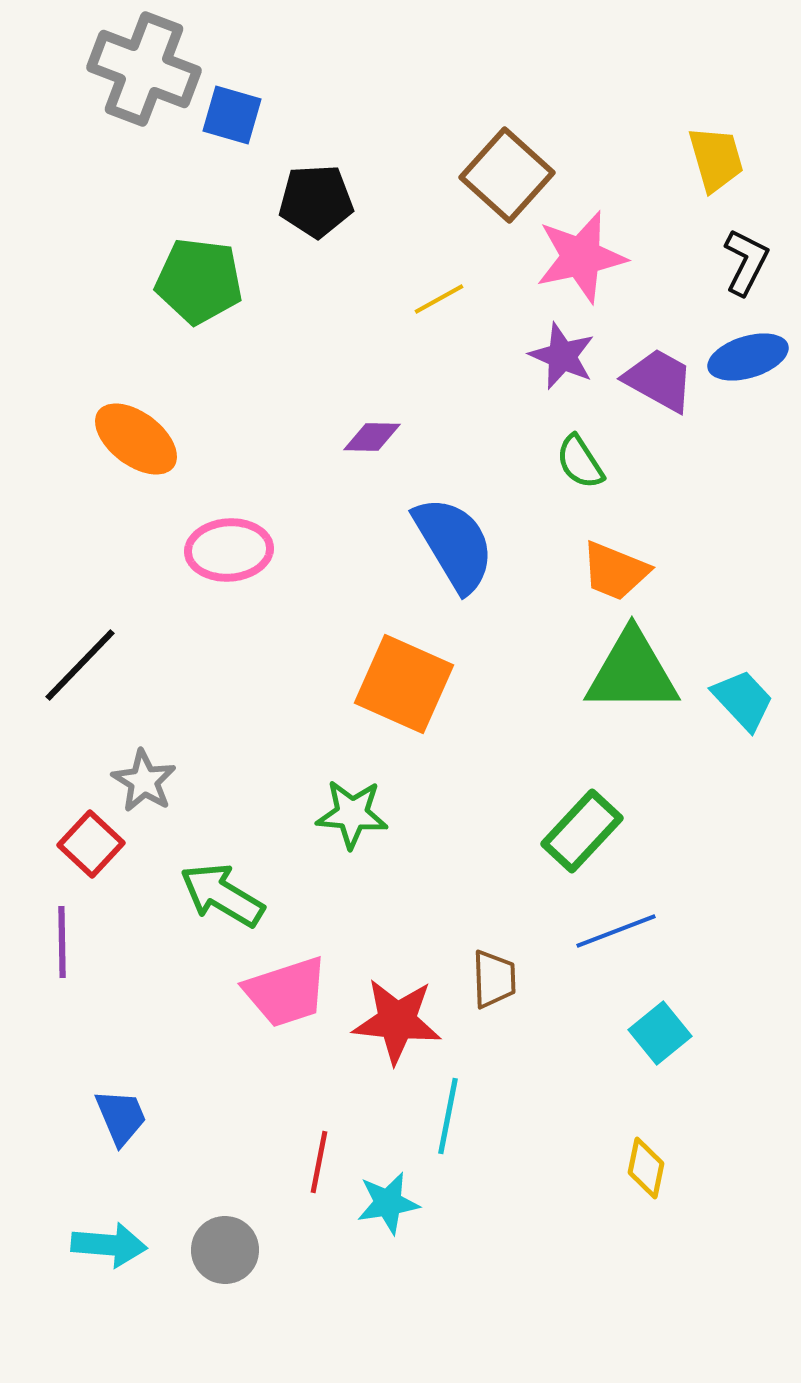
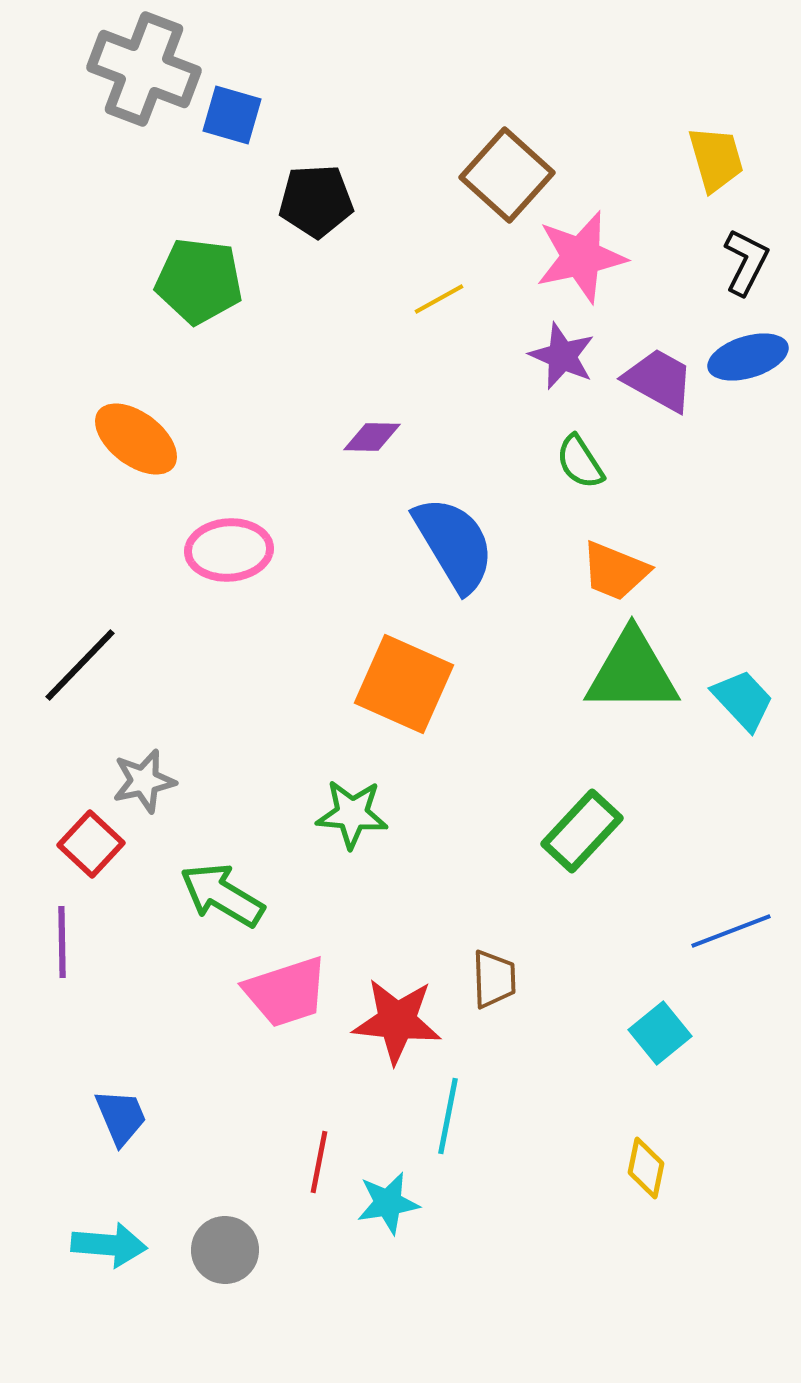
gray star: rotated 28 degrees clockwise
blue line: moved 115 px right
